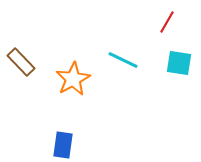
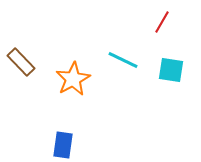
red line: moved 5 px left
cyan square: moved 8 px left, 7 px down
